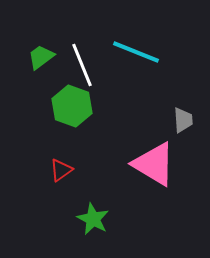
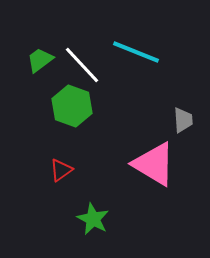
green trapezoid: moved 1 px left, 3 px down
white line: rotated 21 degrees counterclockwise
